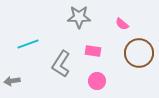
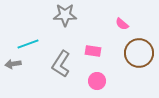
gray star: moved 14 px left, 2 px up
gray arrow: moved 1 px right, 17 px up
